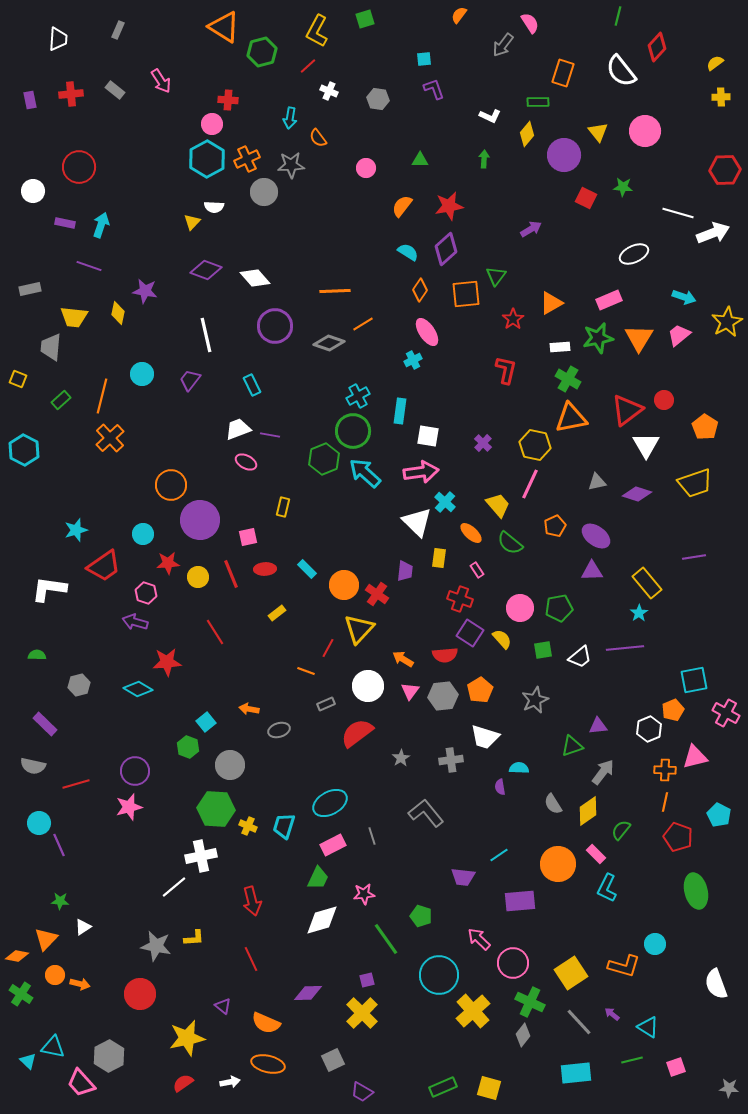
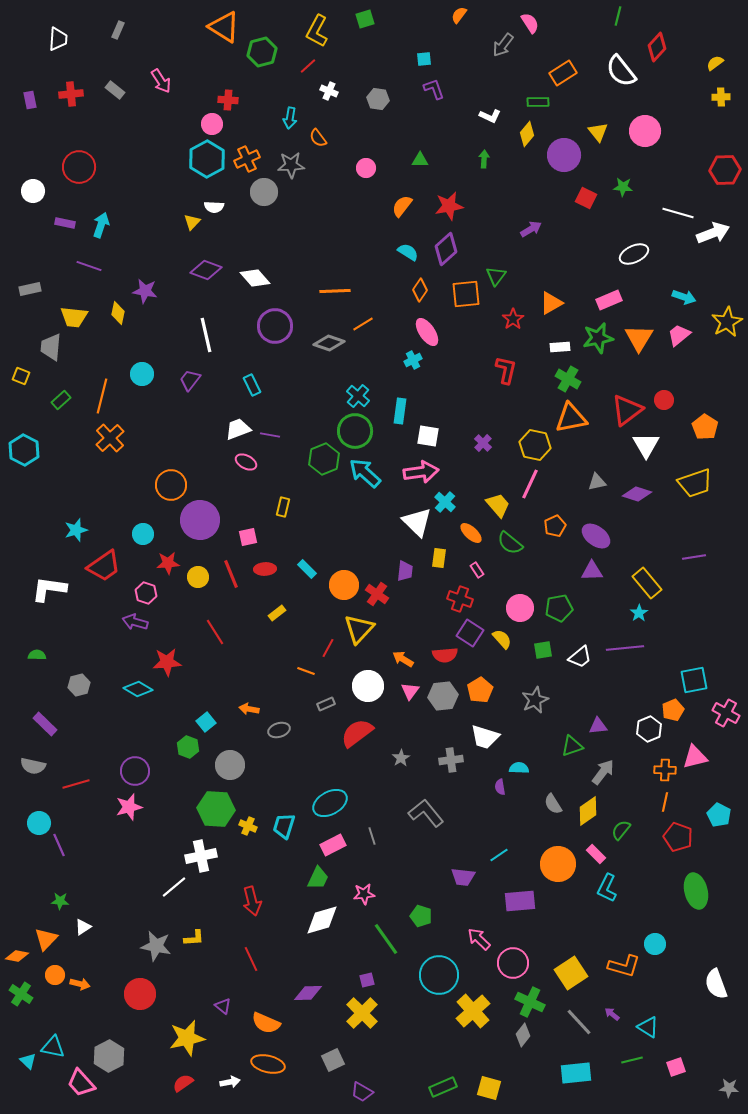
orange rectangle at (563, 73): rotated 40 degrees clockwise
yellow square at (18, 379): moved 3 px right, 3 px up
cyan cross at (358, 396): rotated 20 degrees counterclockwise
green circle at (353, 431): moved 2 px right
